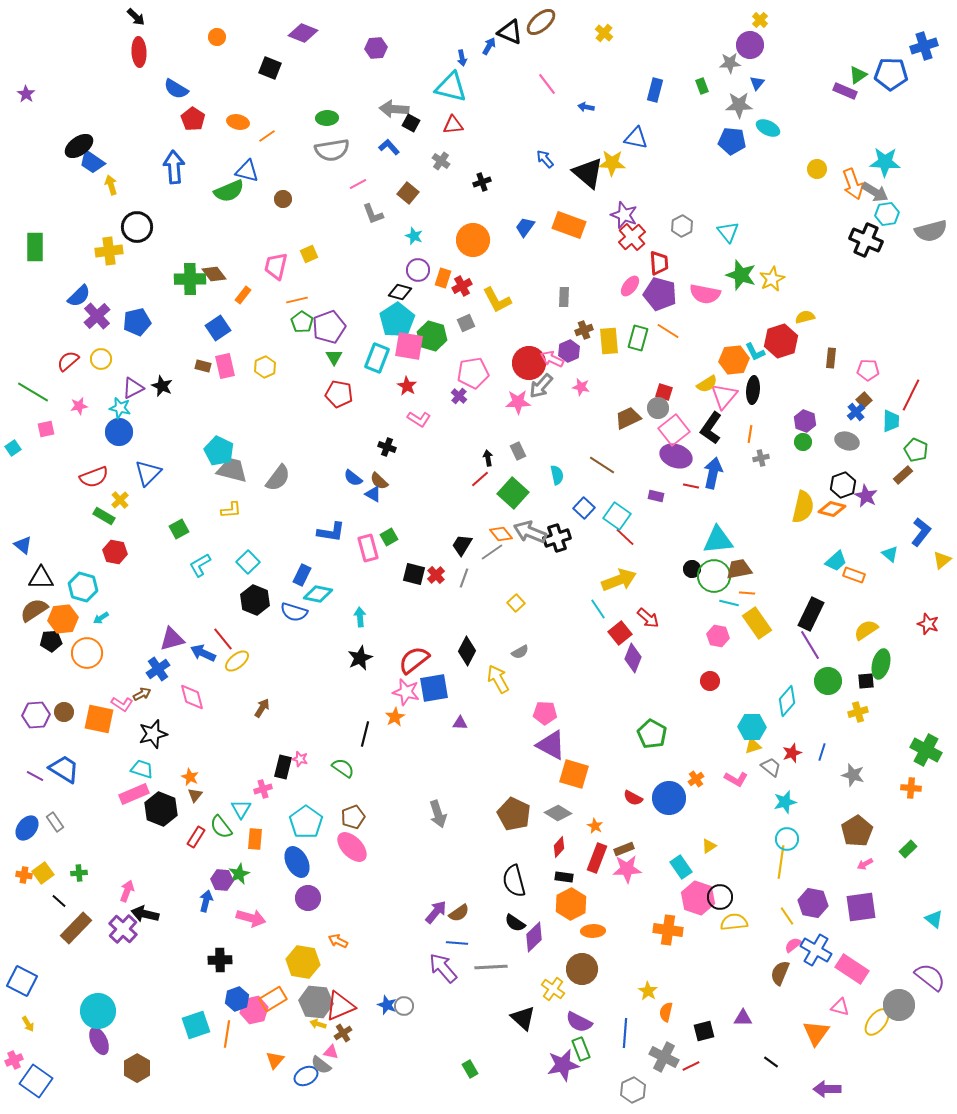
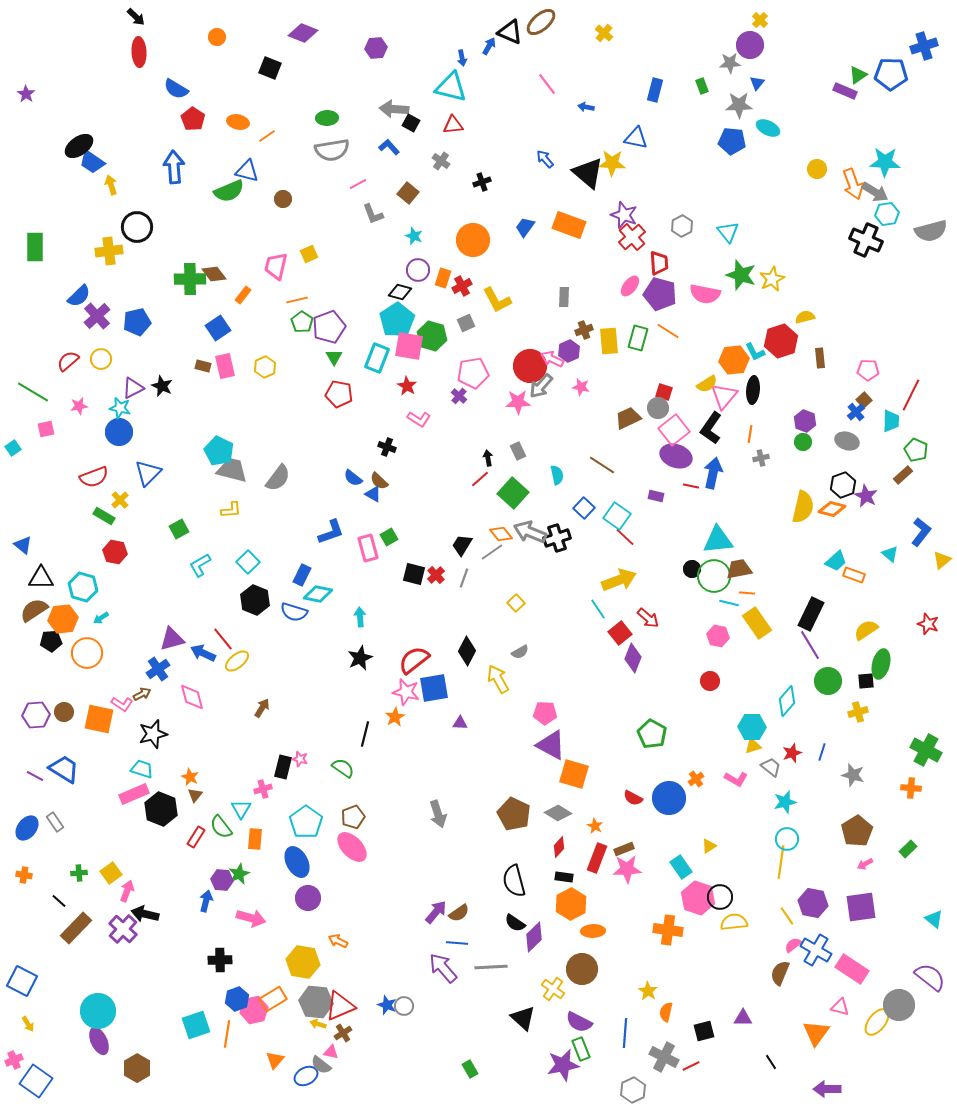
brown rectangle at (831, 358): moved 11 px left; rotated 12 degrees counterclockwise
red circle at (529, 363): moved 1 px right, 3 px down
blue L-shape at (331, 532): rotated 28 degrees counterclockwise
yellow square at (43, 873): moved 68 px right
black line at (771, 1062): rotated 21 degrees clockwise
